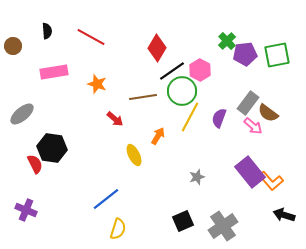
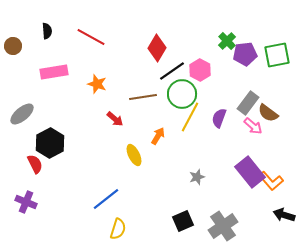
green circle: moved 3 px down
black hexagon: moved 2 px left, 5 px up; rotated 24 degrees clockwise
purple cross: moved 8 px up
